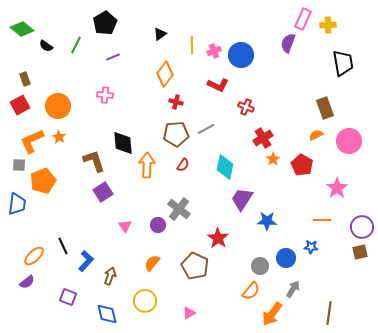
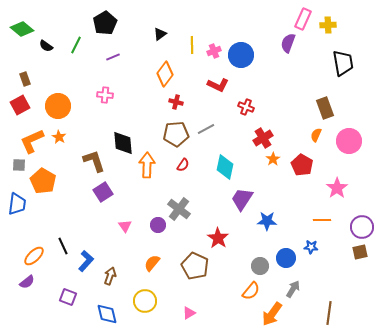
orange semicircle at (316, 135): rotated 40 degrees counterclockwise
orange pentagon at (43, 181): rotated 20 degrees counterclockwise
